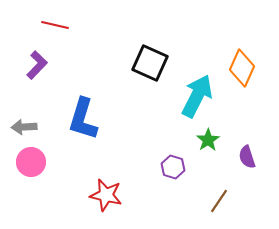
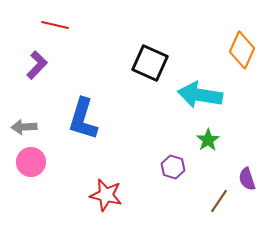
orange diamond: moved 18 px up
cyan arrow: moved 3 px right, 1 px up; rotated 108 degrees counterclockwise
purple semicircle: moved 22 px down
